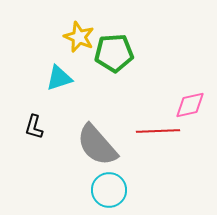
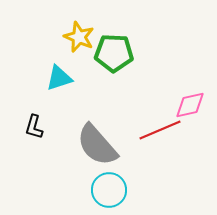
green pentagon: rotated 6 degrees clockwise
red line: moved 2 px right, 1 px up; rotated 21 degrees counterclockwise
